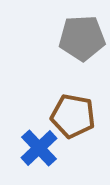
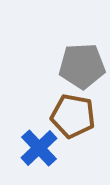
gray pentagon: moved 28 px down
